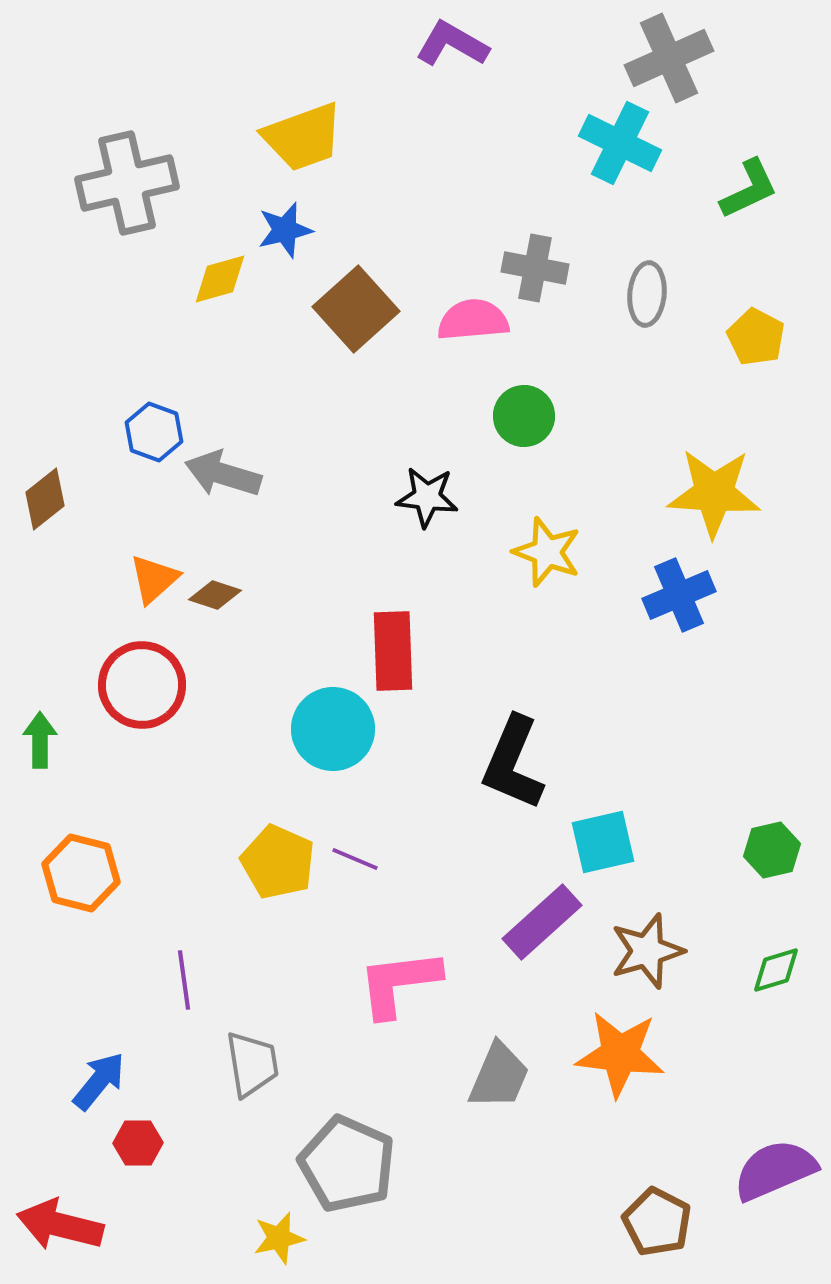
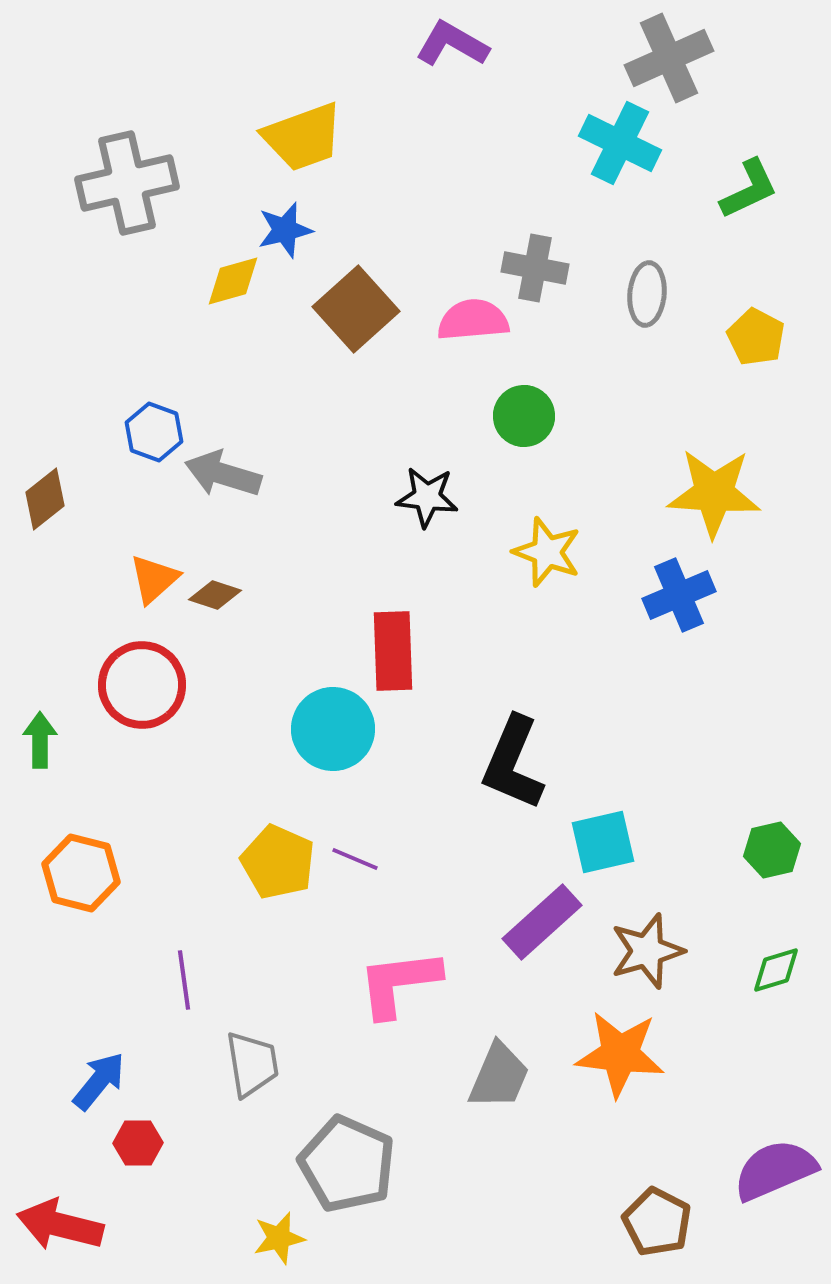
yellow diamond at (220, 279): moved 13 px right, 2 px down
